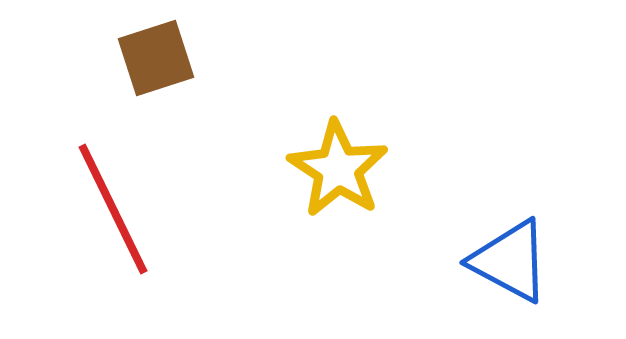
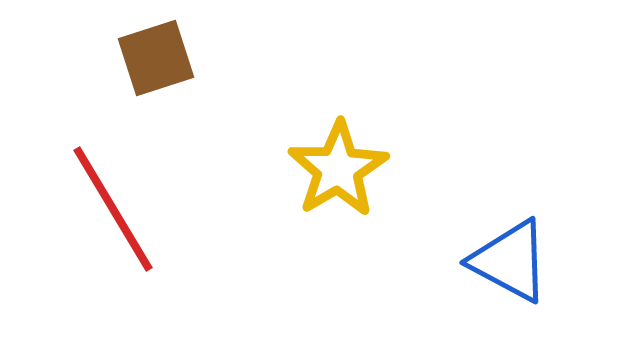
yellow star: rotated 8 degrees clockwise
red line: rotated 5 degrees counterclockwise
